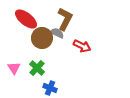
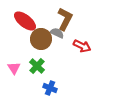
red ellipse: moved 1 px left, 2 px down
brown circle: moved 1 px left, 1 px down
green cross: moved 2 px up
